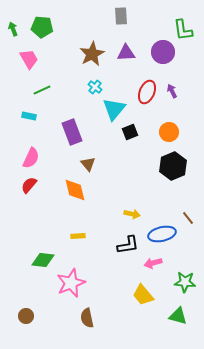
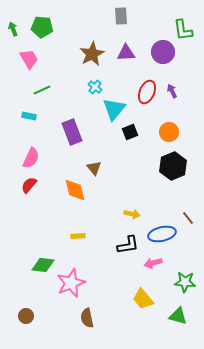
brown triangle: moved 6 px right, 4 px down
green diamond: moved 5 px down
yellow trapezoid: moved 4 px down
